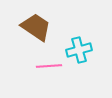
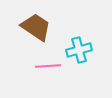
pink line: moved 1 px left
